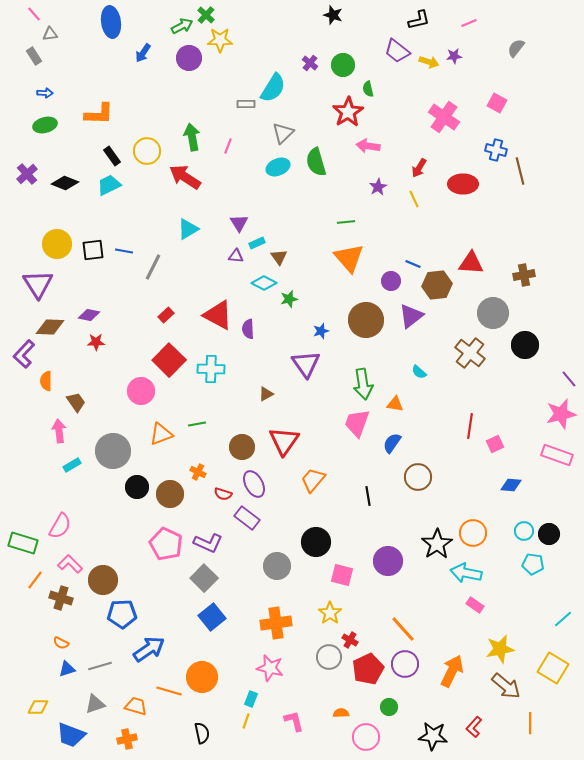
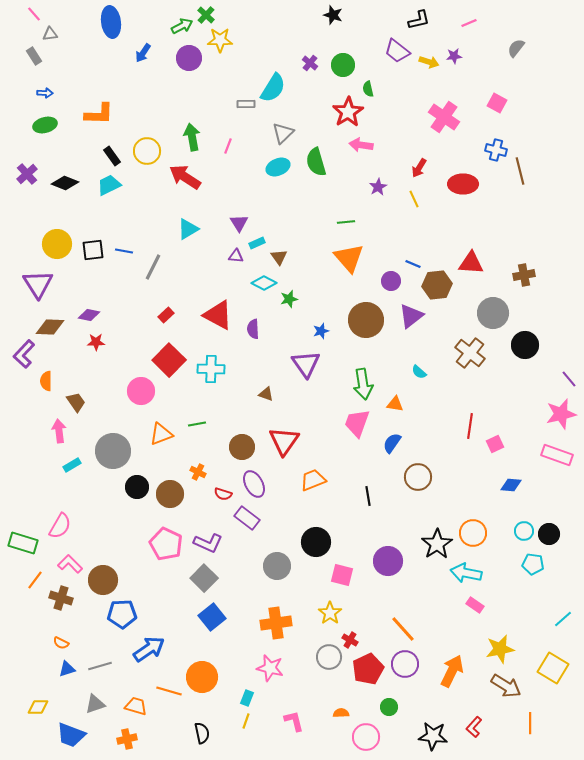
pink arrow at (368, 146): moved 7 px left, 1 px up
purple semicircle at (248, 329): moved 5 px right
brown triangle at (266, 394): rotated 49 degrees clockwise
orange trapezoid at (313, 480): rotated 28 degrees clockwise
brown arrow at (506, 686): rotated 8 degrees counterclockwise
cyan rectangle at (251, 699): moved 4 px left, 1 px up
